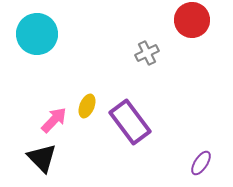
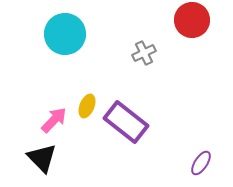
cyan circle: moved 28 px right
gray cross: moved 3 px left
purple rectangle: moved 4 px left; rotated 15 degrees counterclockwise
